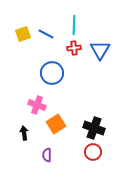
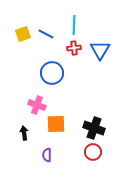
orange square: rotated 30 degrees clockwise
